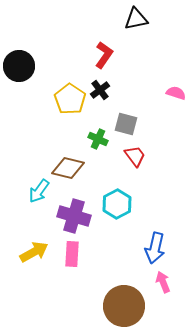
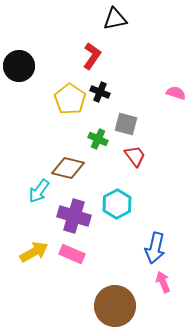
black triangle: moved 21 px left
red L-shape: moved 12 px left, 1 px down
black cross: moved 2 px down; rotated 30 degrees counterclockwise
pink rectangle: rotated 70 degrees counterclockwise
brown circle: moved 9 px left
